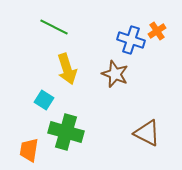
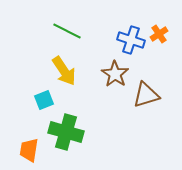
green line: moved 13 px right, 4 px down
orange cross: moved 2 px right, 3 px down
yellow arrow: moved 3 px left, 2 px down; rotated 16 degrees counterclockwise
brown star: rotated 12 degrees clockwise
cyan square: rotated 36 degrees clockwise
brown triangle: moved 1 px left, 38 px up; rotated 44 degrees counterclockwise
